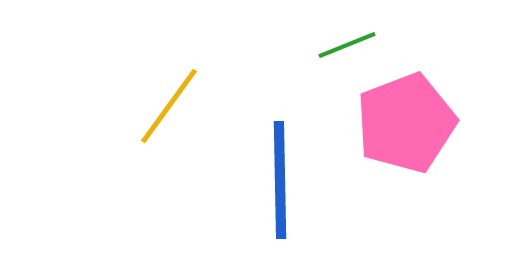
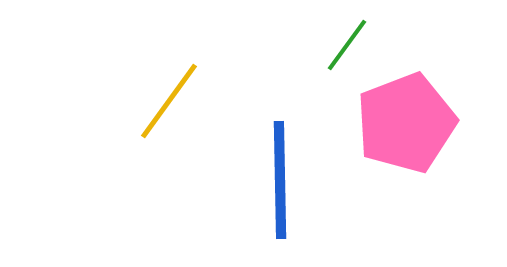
green line: rotated 32 degrees counterclockwise
yellow line: moved 5 px up
